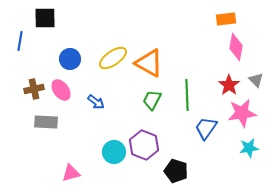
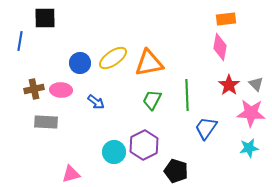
pink diamond: moved 16 px left
blue circle: moved 10 px right, 4 px down
orange triangle: rotated 40 degrees counterclockwise
gray triangle: moved 4 px down
pink ellipse: rotated 50 degrees counterclockwise
pink star: moved 9 px right; rotated 12 degrees clockwise
purple hexagon: rotated 12 degrees clockwise
pink triangle: moved 1 px down
